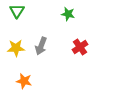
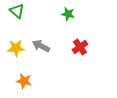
green triangle: rotated 21 degrees counterclockwise
gray arrow: rotated 96 degrees clockwise
